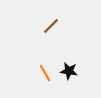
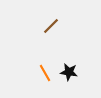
black star: moved 1 px down
